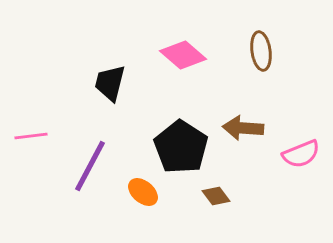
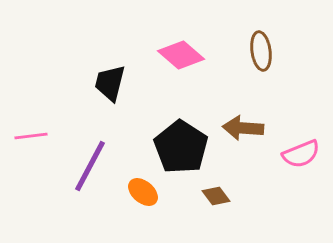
pink diamond: moved 2 px left
